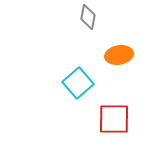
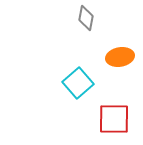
gray diamond: moved 2 px left, 1 px down
orange ellipse: moved 1 px right, 2 px down
